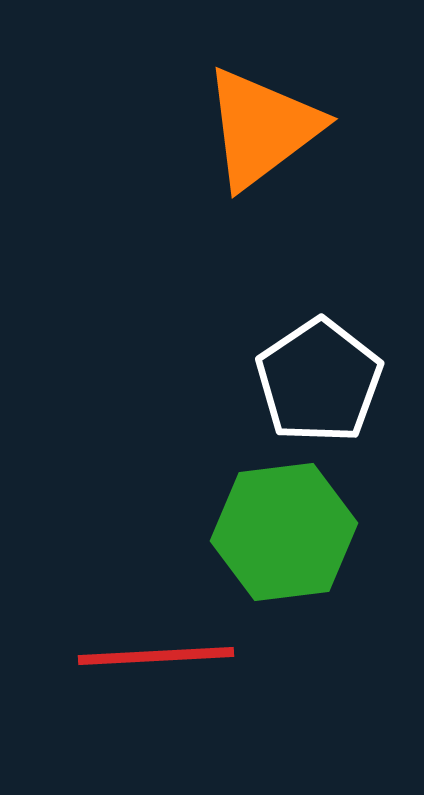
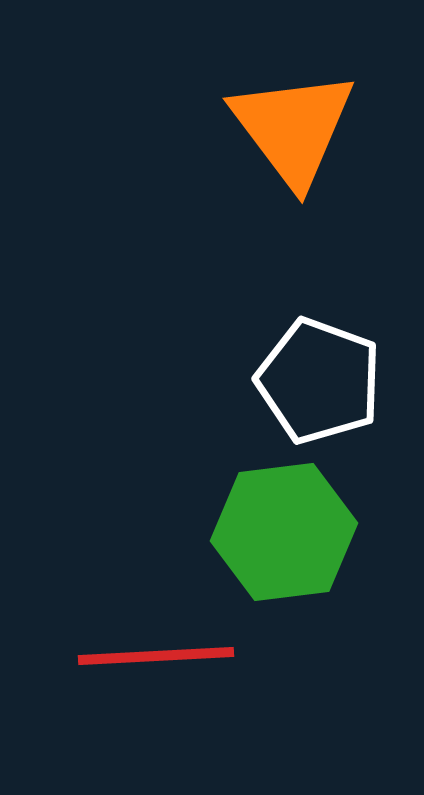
orange triangle: moved 31 px right; rotated 30 degrees counterclockwise
white pentagon: rotated 18 degrees counterclockwise
